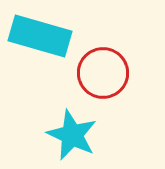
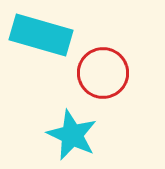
cyan rectangle: moved 1 px right, 1 px up
